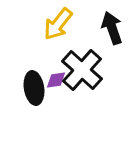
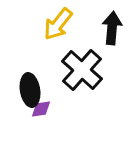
black arrow: rotated 24 degrees clockwise
purple diamond: moved 15 px left, 29 px down
black ellipse: moved 4 px left, 2 px down
